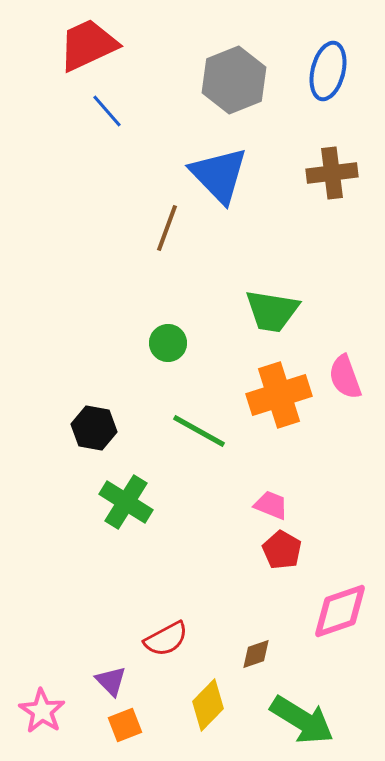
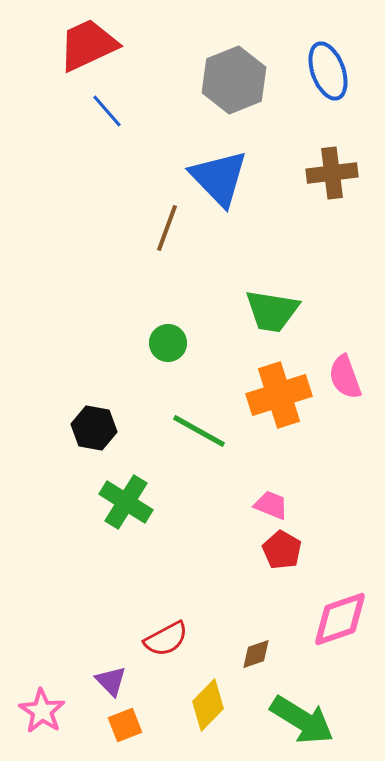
blue ellipse: rotated 34 degrees counterclockwise
blue triangle: moved 3 px down
pink diamond: moved 8 px down
